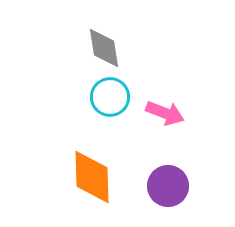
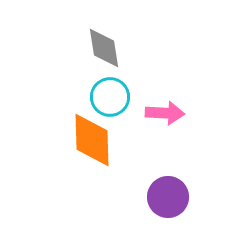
pink arrow: rotated 18 degrees counterclockwise
orange diamond: moved 37 px up
purple circle: moved 11 px down
